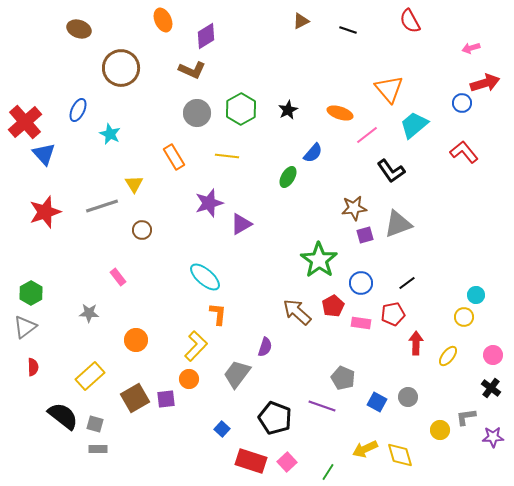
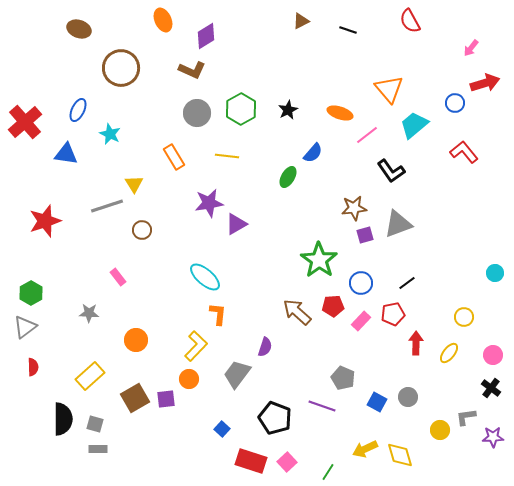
pink arrow at (471, 48): rotated 36 degrees counterclockwise
blue circle at (462, 103): moved 7 px left
blue triangle at (44, 154): moved 22 px right; rotated 40 degrees counterclockwise
purple star at (209, 203): rotated 8 degrees clockwise
gray line at (102, 206): moved 5 px right
red star at (45, 212): moved 9 px down
purple triangle at (241, 224): moved 5 px left
cyan circle at (476, 295): moved 19 px right, 22 px up
red pentagon at (333, 306): rotated 25 degrees clockwise
pink rectangle at (361, 323): moved 2 px up; rotated 54 degrees counterclockwise
yellow ellipse at (448, 356): moved 1 px right, 3 px up
black semicircle at (63, 416): moved 3 px down; rotated 52 degrees clockwise
